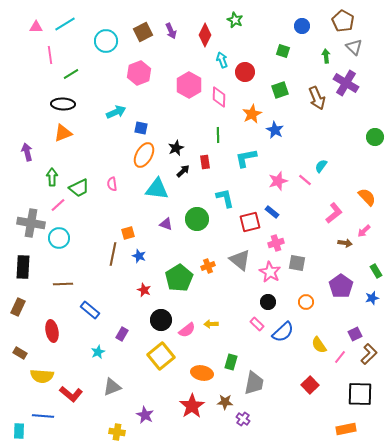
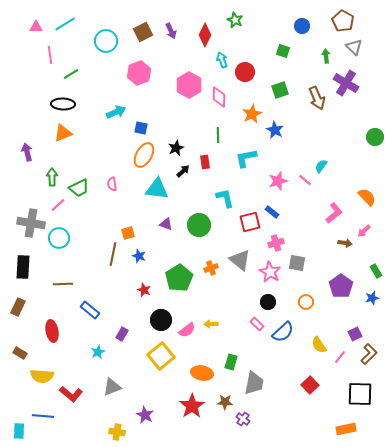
green circle at (197, 219): moved 2 px right, 6 px down
orange cross at (208, 266): moved 3 px right, 2 px down
